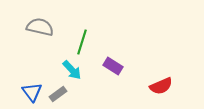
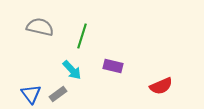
green line: moved 6 px up
purple rectangle: rotated 18 degrees counterclockwise
blue triangle: moved 1 px left, 2 px down
